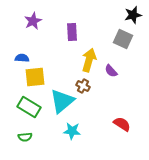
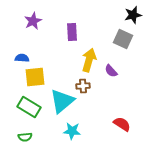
brown cross: rotated 32 degrees counterclockwise
